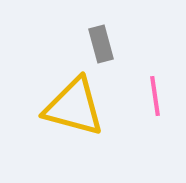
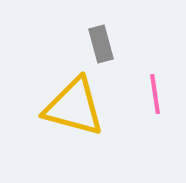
pink line: moved 2 px up
